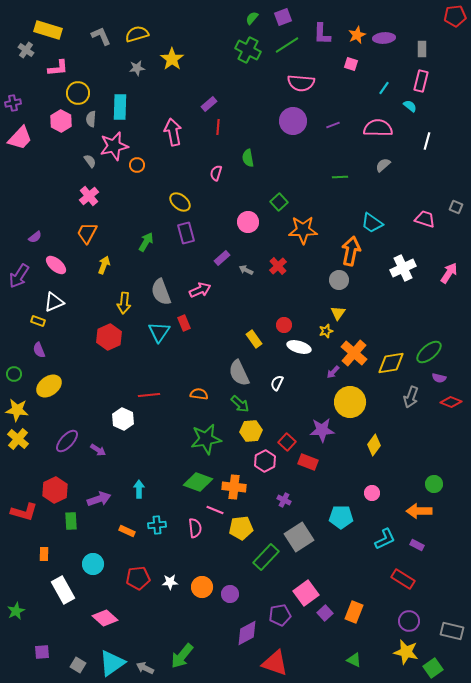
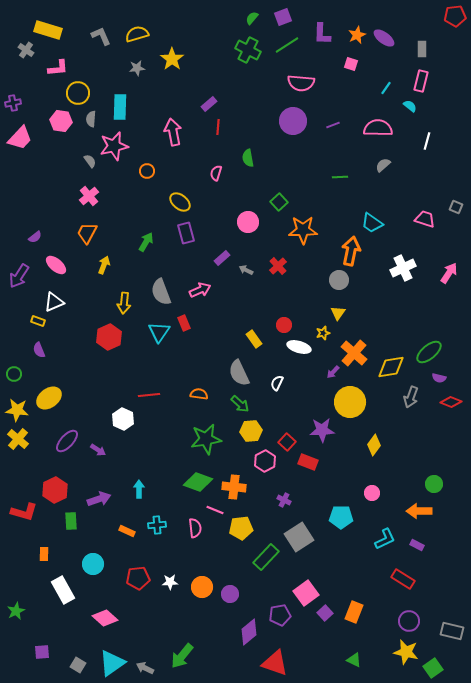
purple ellipse at (384, 38): rotated 40 degrees clockwise
cyan line at (384, 88): moved 2 px right
pink hexagon at (61, 121): rotated 20 degrees counterclockwise
orange circle at (137, 165): moved 10 px right, 6 px down
yellow star at (326, 331): moved 3 px left, 2 px down
yellow diamond at (391, 363): moved 4 px down
yellow ellipse at (49, 386): moved 12 px down
purple diamond at (247, 633): moved 2 px right, 1 px up; rotated 12 degrees counterclockwise
